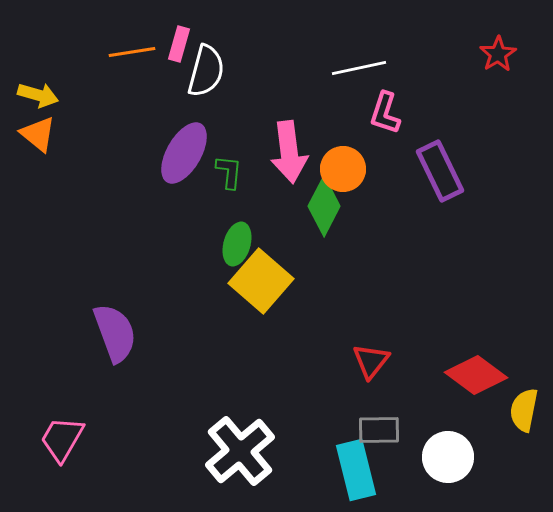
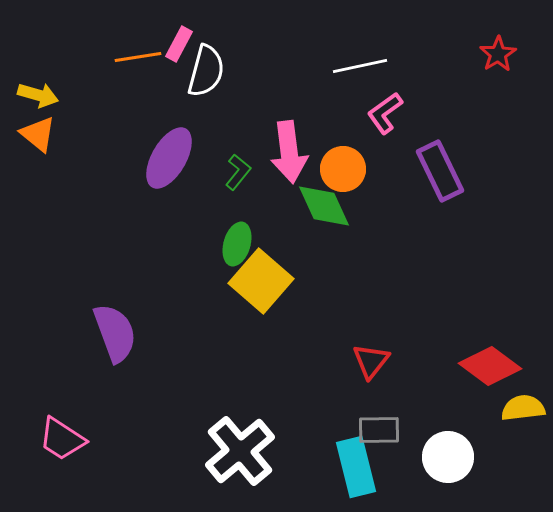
pink rectangle: rotated 12 degrees clockwise
orange line: moved 6 px right, 5 px down
white line: moved 1 px right, 2 px up
pink L-shape: rotated 36 degrees clockwise
purple ellipse: moved 15 px left, 5 px down
green L-shape: moved 9 px right; rotated 33 degrees clockwise
green diamond: rotated 52 degrees counterclockwise
red diamond: moved 14 px right, 9 px up
yellow semicircle: moved 1 px left, 2 px up; rotated 72 degrees clockwise
pink trapezoid: rotated 87 degrees counterclockwise
cyan rectangle: moved 3 px up
